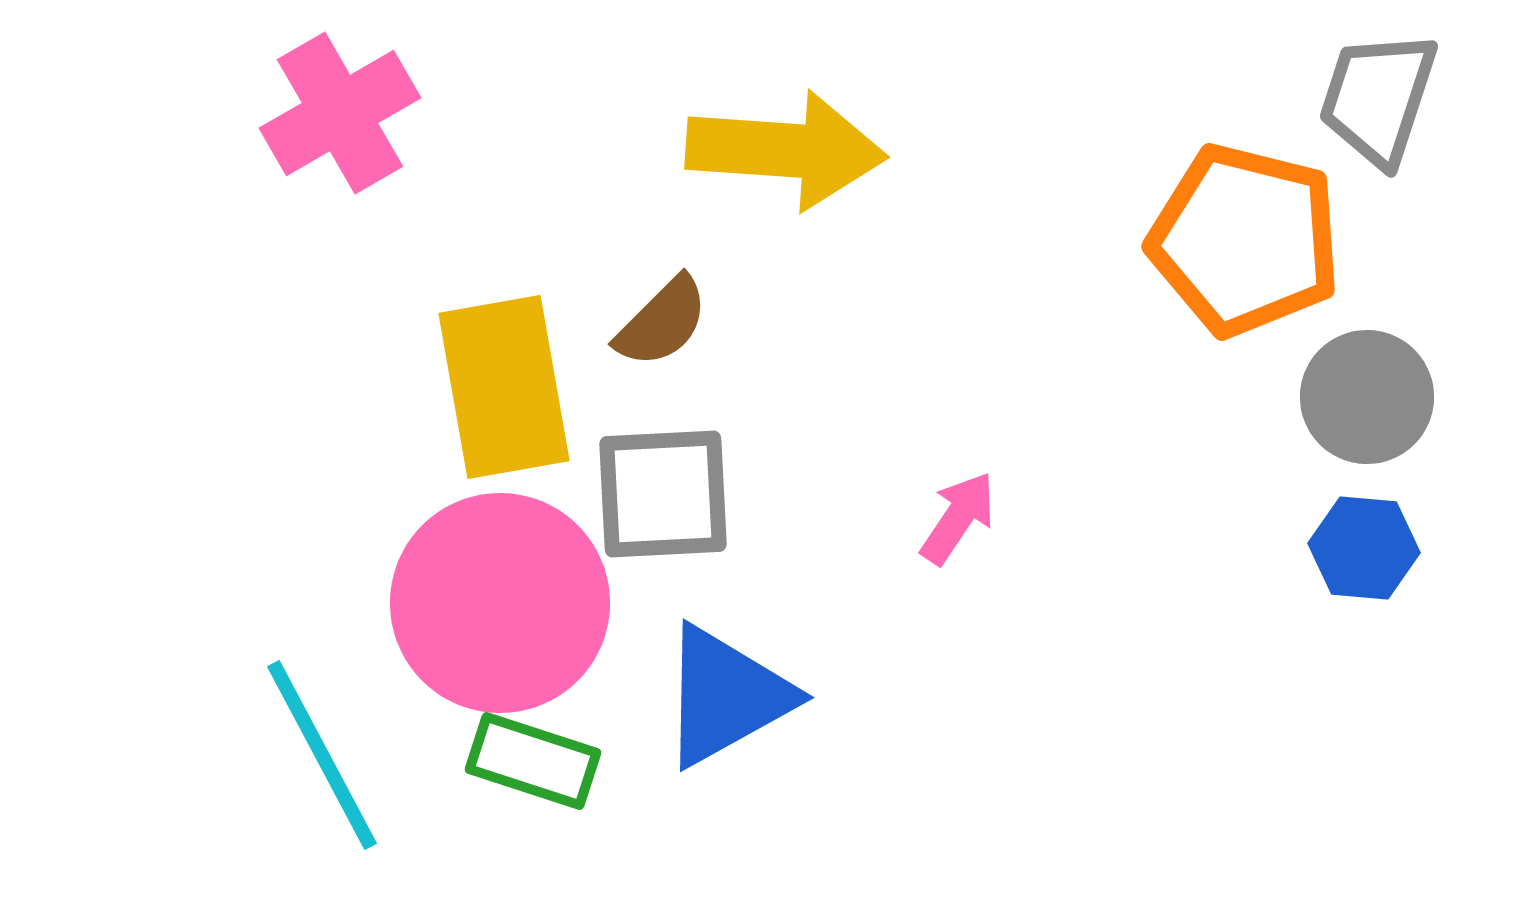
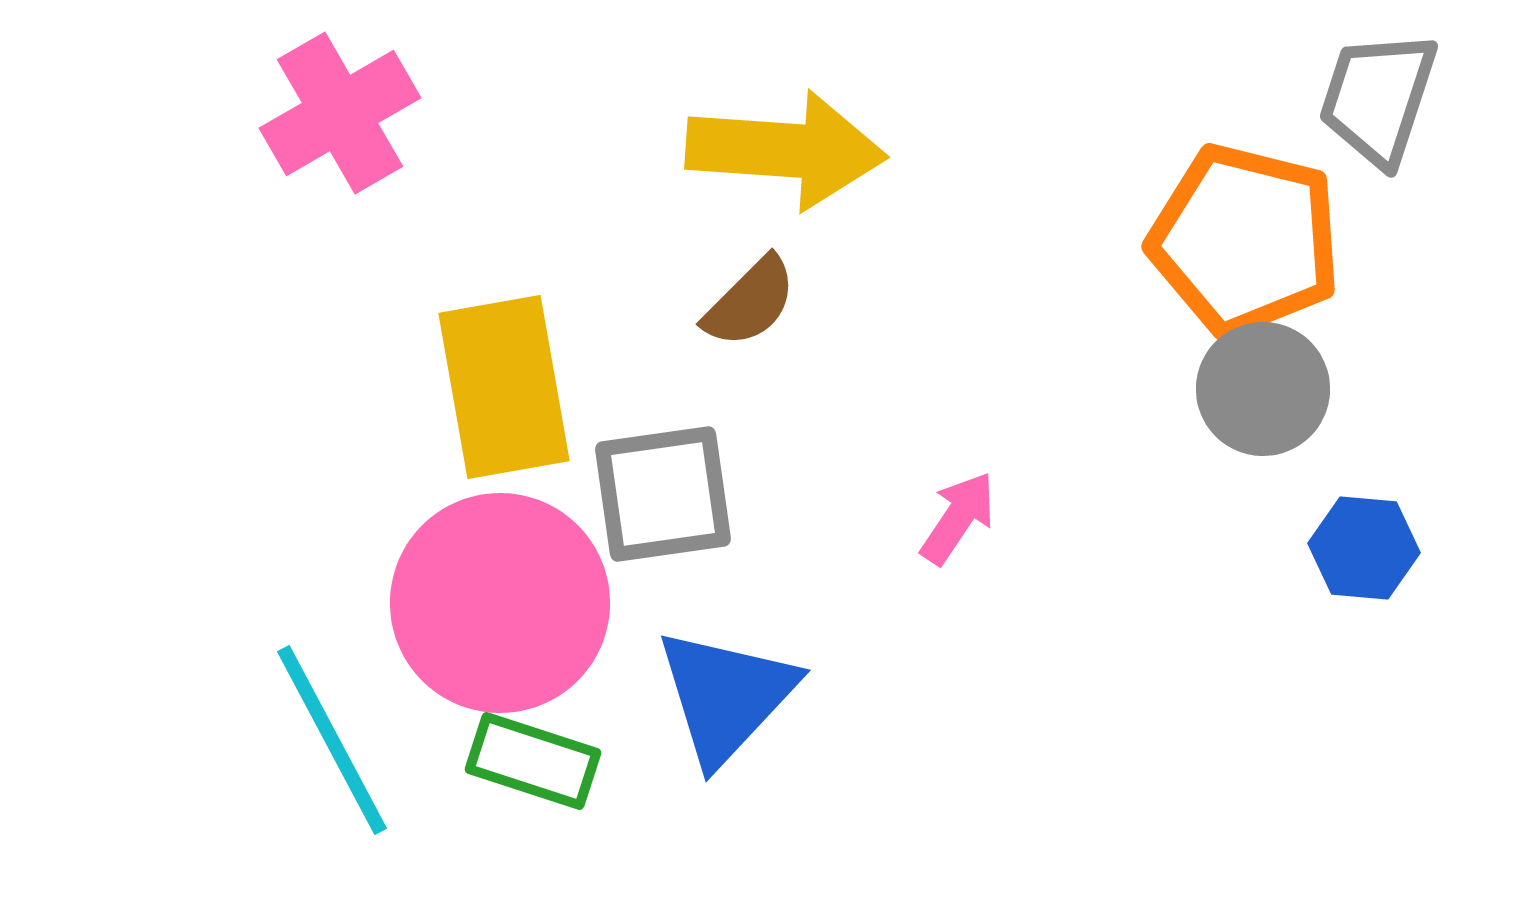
brown semicircle: moved 88 px right, 20 px up
gray circle: moved 104 px left, 8 px up
gray square: rotated 5 degrees counterclockwise
blue triangle: rotated 18 degrees counterclockwise
cyan line: moved 10 px right, 15 px up
